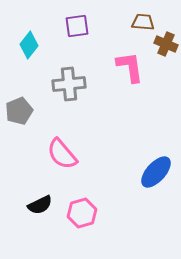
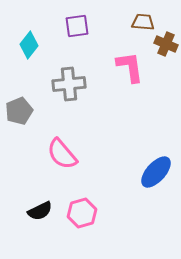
black semicircle: moved 6 px down
